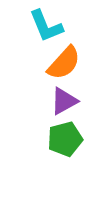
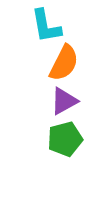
cyan L-shape: rotated 12 degrees clockwise
orange semicircle: rotated 15 degrees counterclockwise
